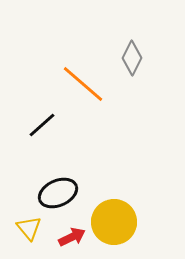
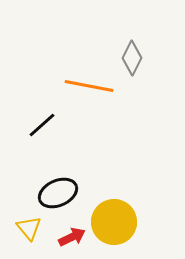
orange line: moved 6 px right, 2 px down; rotated 30 degrees counterclockwise
